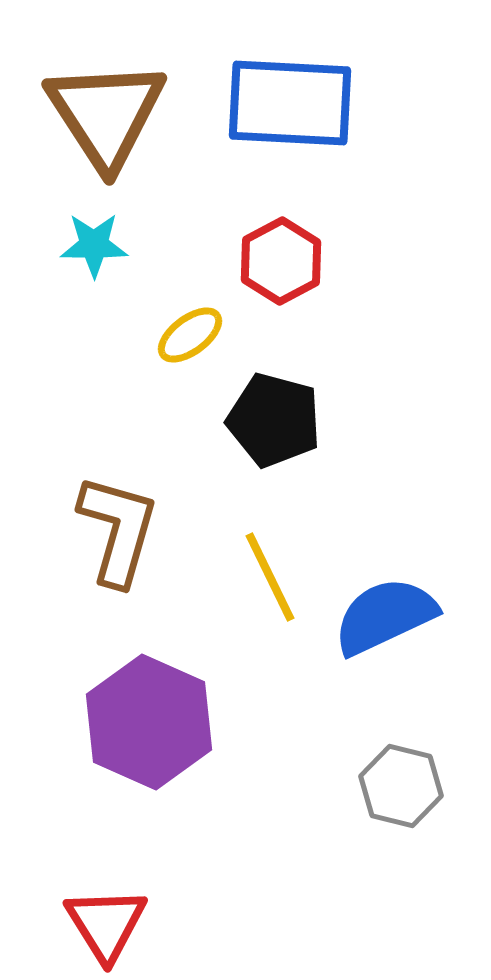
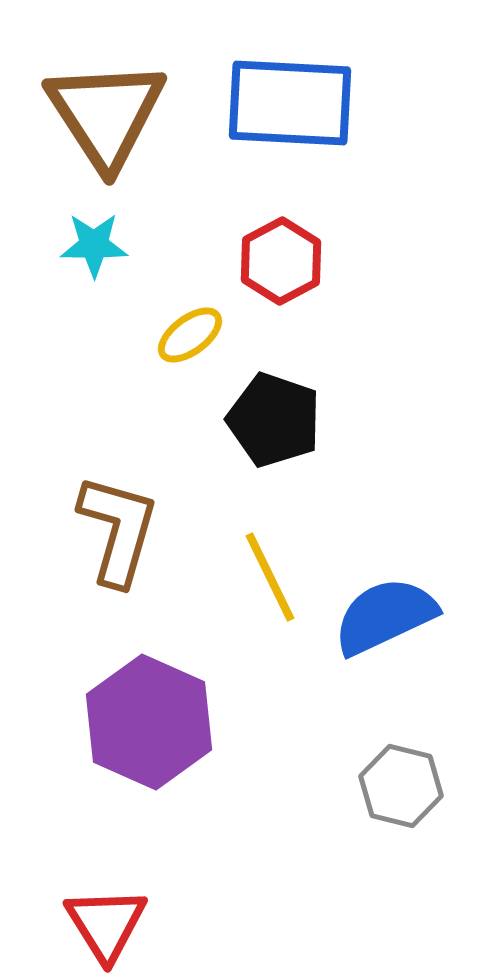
black pentagon: rotated 4 degrees clockwise
